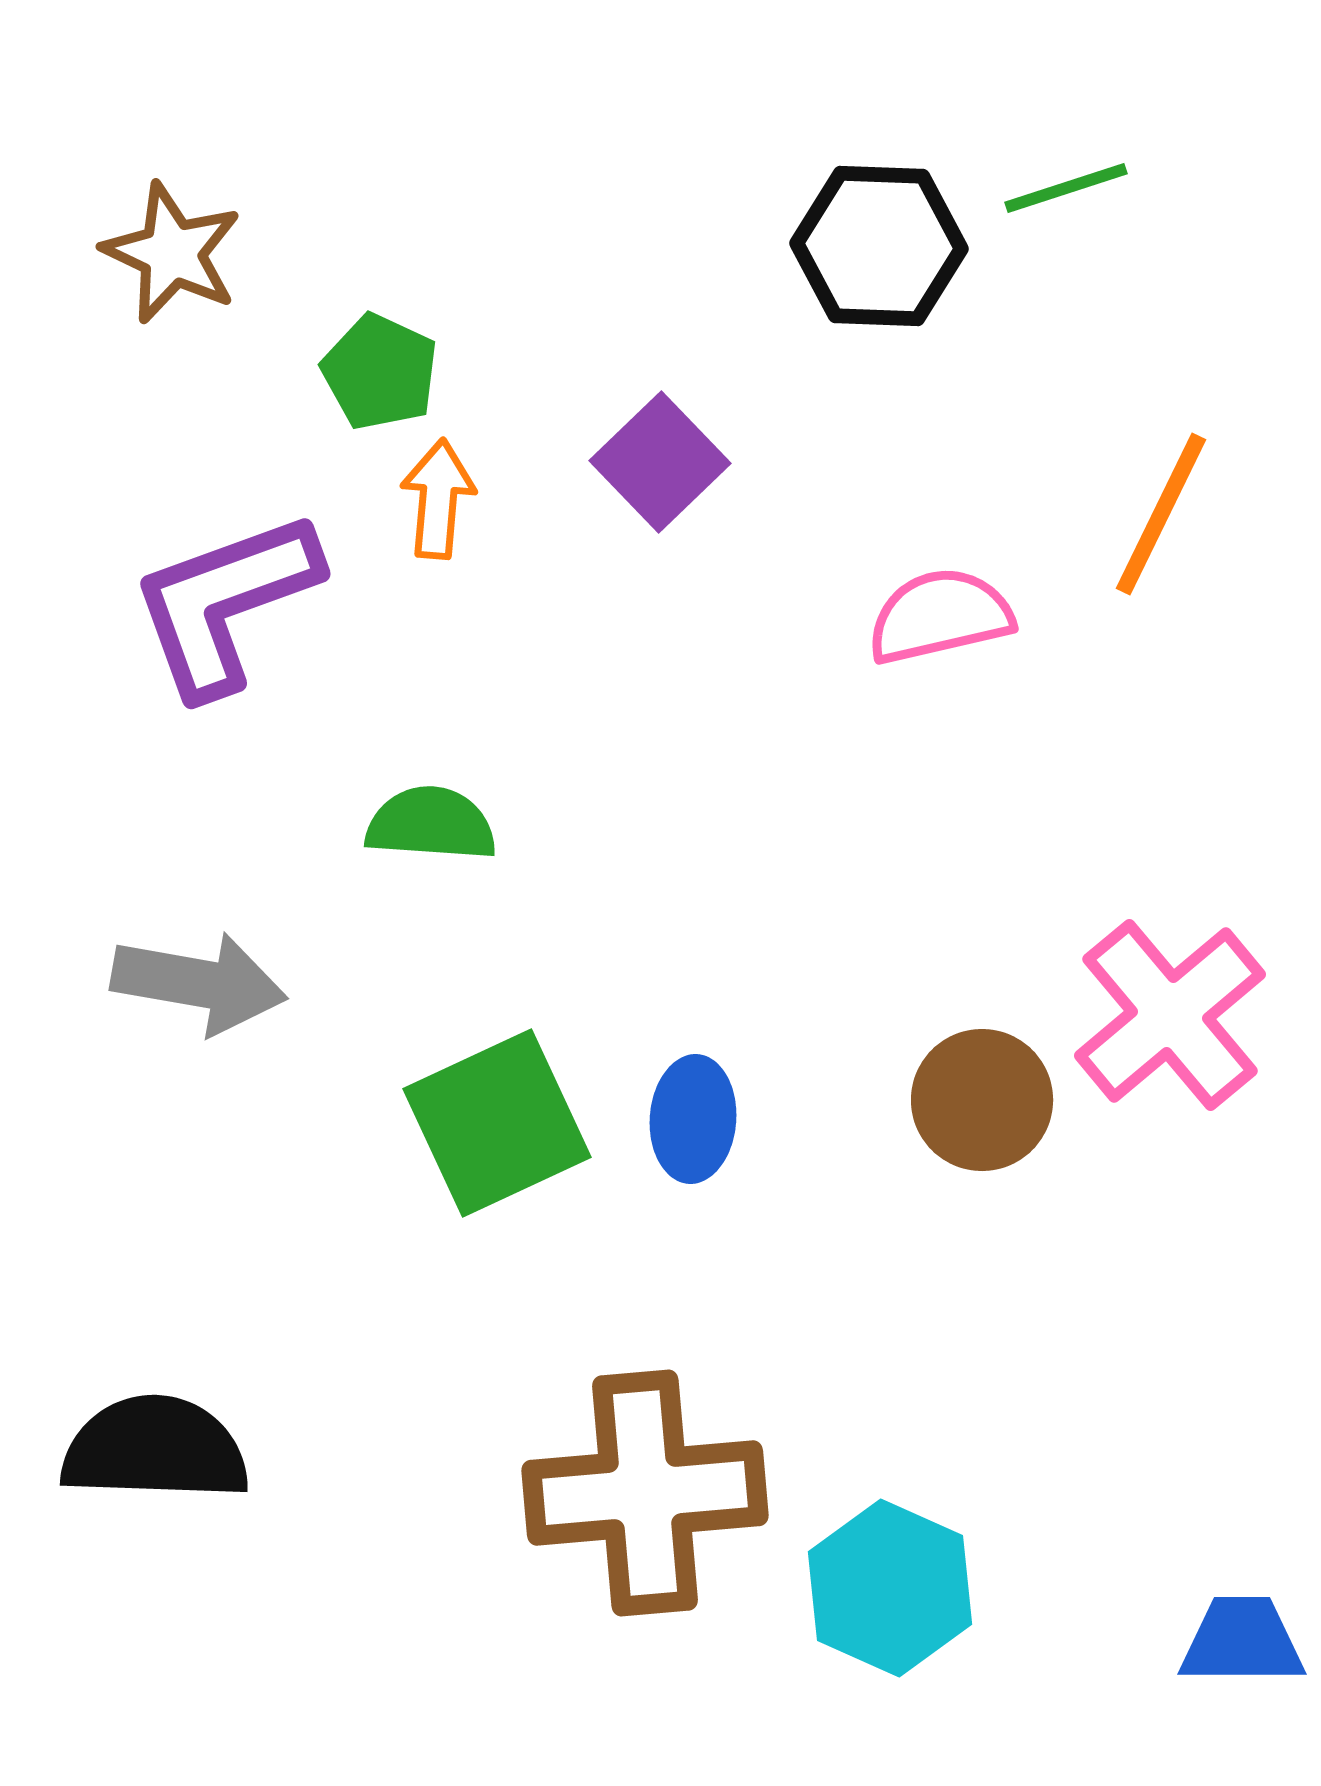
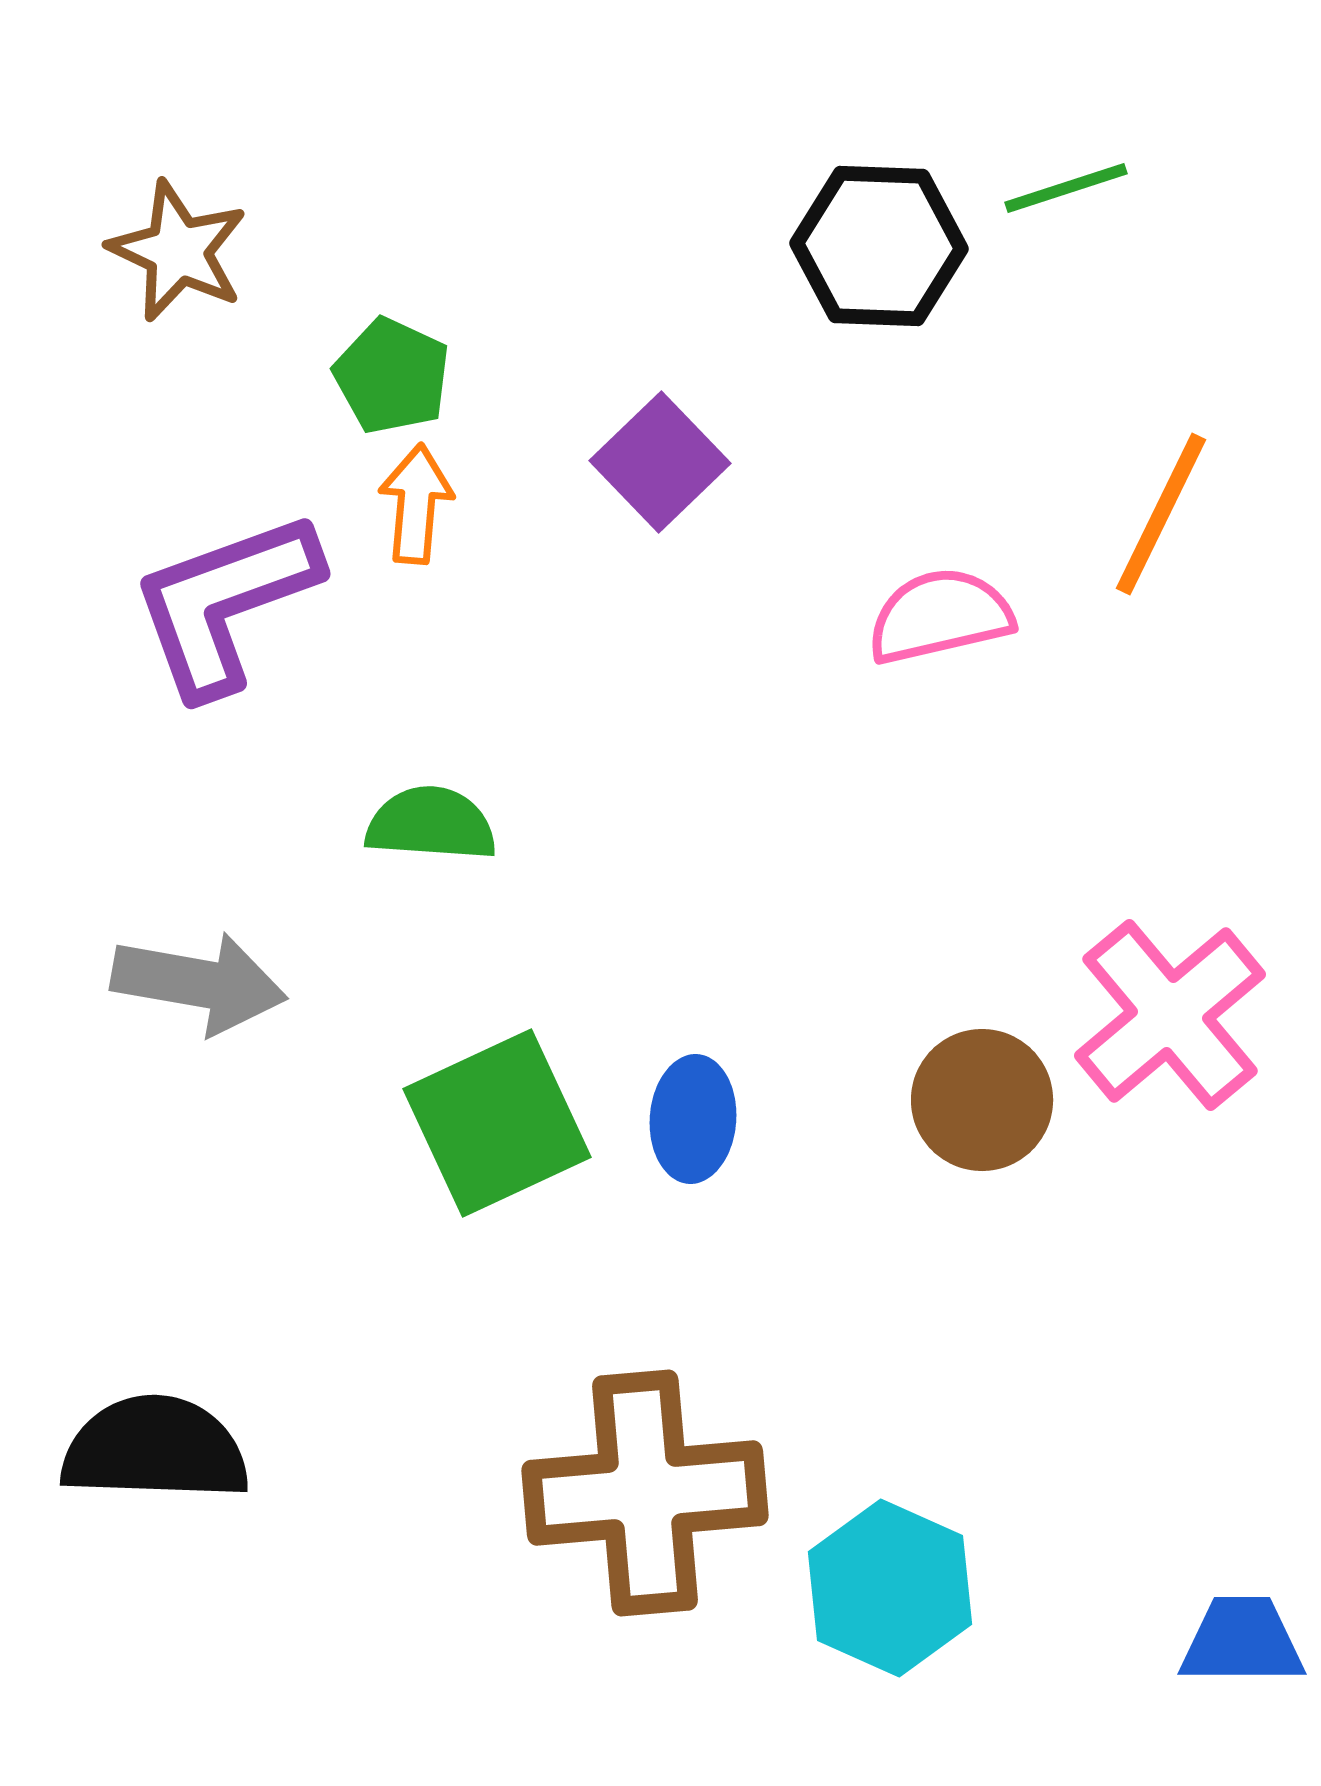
brown star: moved 6 px right, 2 px up
green pentagon: moved 12 px right, 4 px down
orange arrow: moved 22 px left, 5 px down
